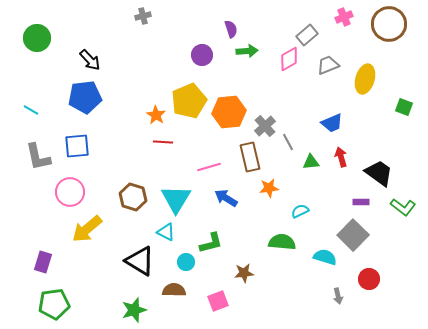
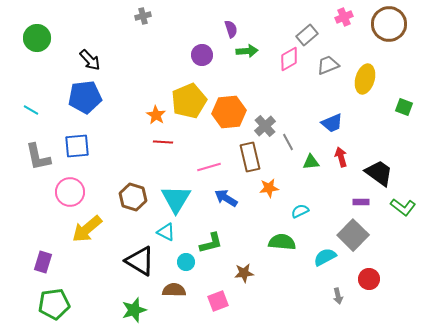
cyan semicircle at (325, 257): rotated 45 degrees counterclockwise
